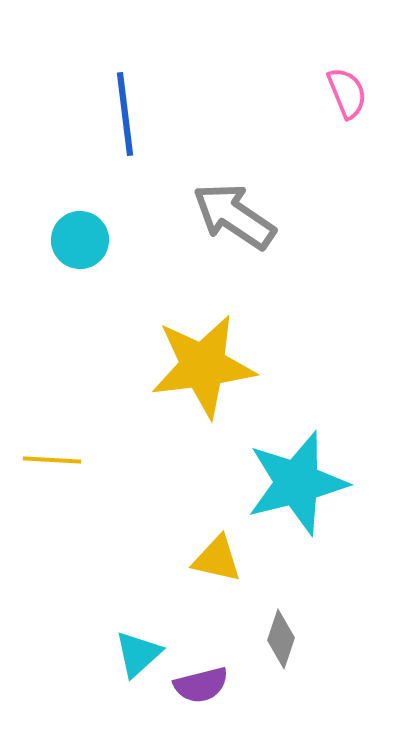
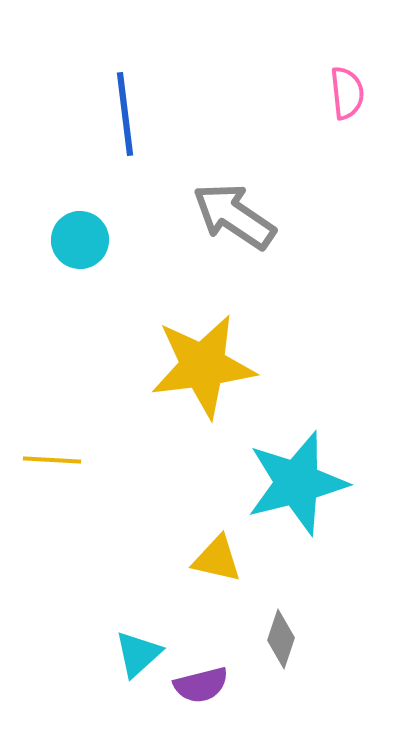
pink semicircle: rotated 16 degrees clockwise
